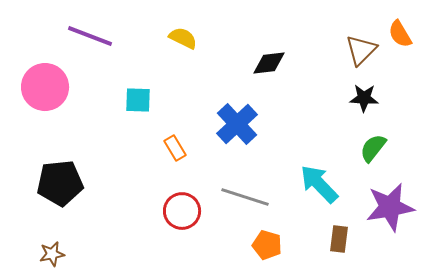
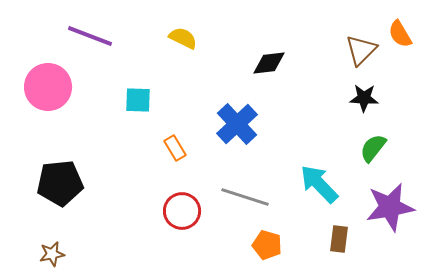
pink circle: moved 3 px right
